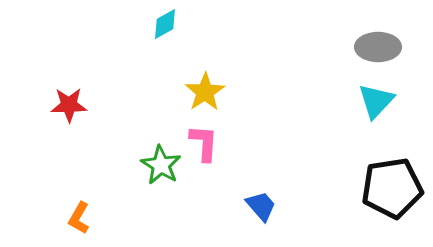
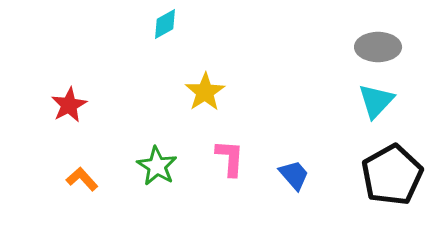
red star: rotated 27 degrees counterclockwise
pink L-shape: moved 26 px right, 15 px down
green star: moved 4 px left, 1 px down
black pentagon: moved 13 px up; rotated 20 degrees counterclockwise
blue trapezoid: moved 33 px right, 31 px up
orange L-shape: moved 3 px right, 39 px up; rotated 108 degrees clockwise
